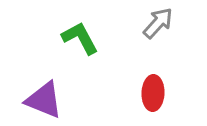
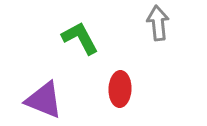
gray arrow: rotated 48 degrees counterclockwise
red ellipse: moved 33 px left, 4 px up
